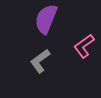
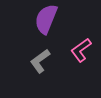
pink L-shape: moved 3 px left, 4 px down
